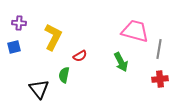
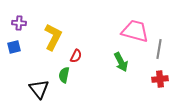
red semicircle: moved 4 px left; rotated 32 degrees counterclockwise
